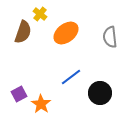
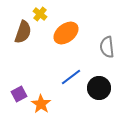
gray semicircle: moved 3 px left, 10 px down
black circle: moved 1 px left, 5 px up
